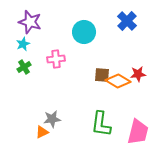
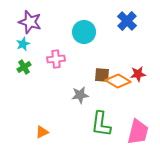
gray star: moved 28 px right, 24 px up
